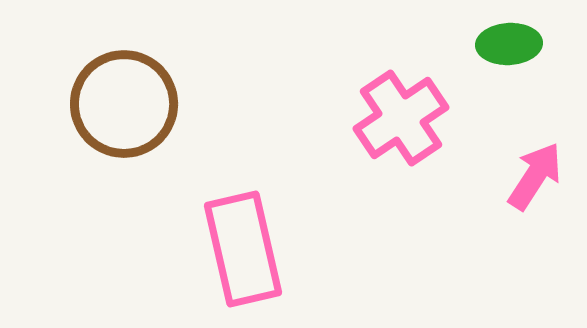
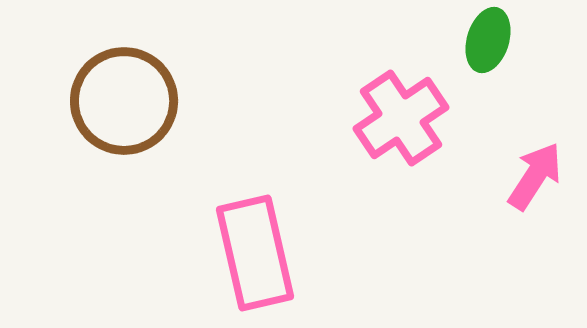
green ellipse: moved 21 px left, 4 px up; rotated 70 degrees counterclockwise
brown circle: moved 3 px up
pink rectangle: moved 12 px right, 4 px down
